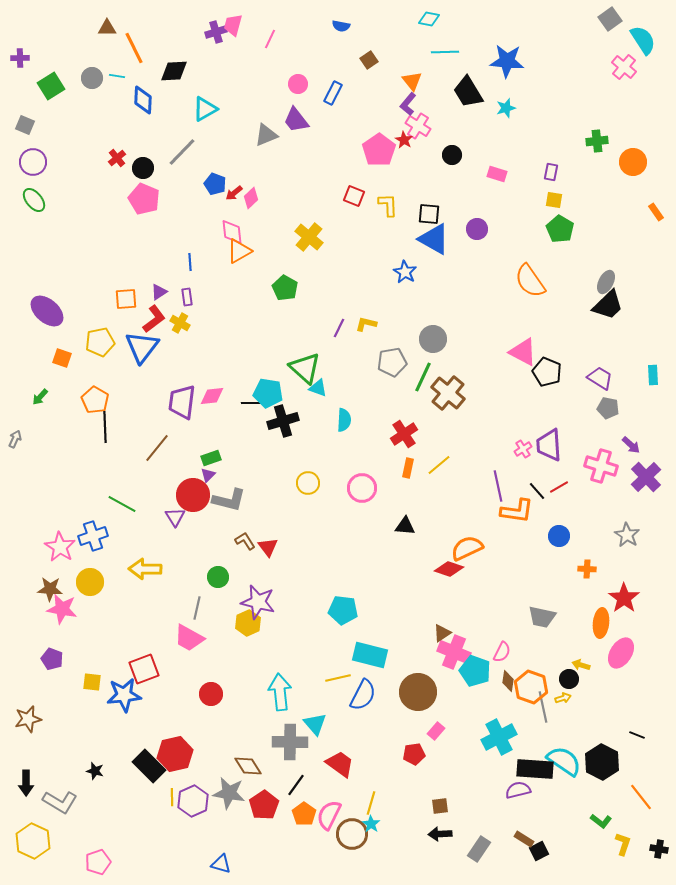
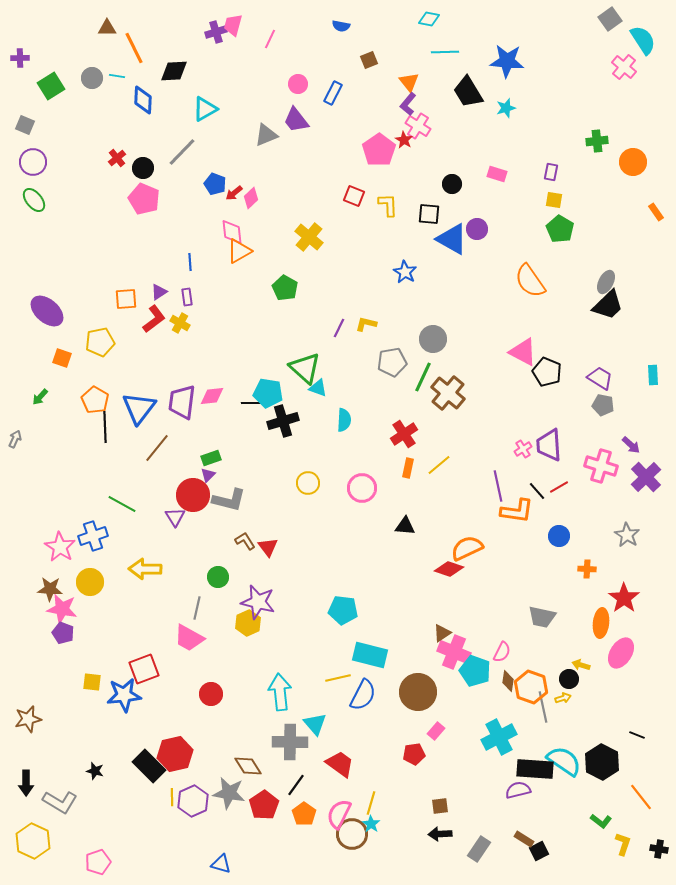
brown square at (369, 60): rotated 12 degrees clockwise
orange triangle at (412, 81): moved 3 px left, 1 px down
black circle at (452, 155): moved 29 px down
blue triangle at (434, 239): moved 18 px right
blue triangle at (142, 347): moved 3 px left, 61 px down
gray pentagon at (608, 408): moved 5 px left, 3 px up
purple pentagon at (52, 659): moved 11 px right, 26 px up
pink semicircle at (329, 815): moved 10 px right, 1 px up
